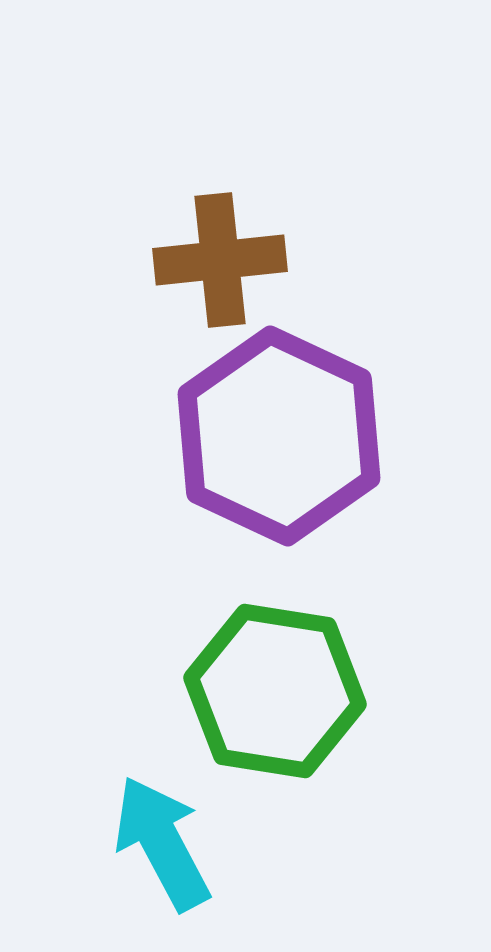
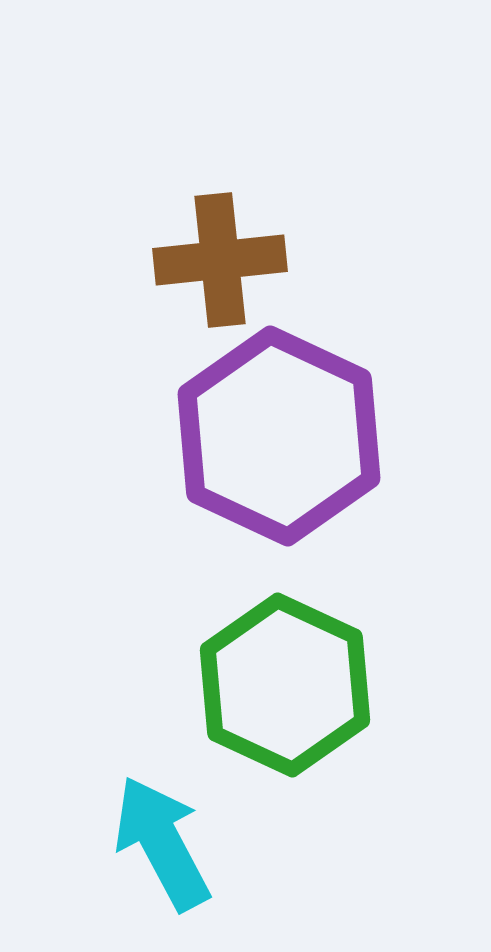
green hexagon: moved 10 px right, 6 px up; rotated 16 degrees clockwise
